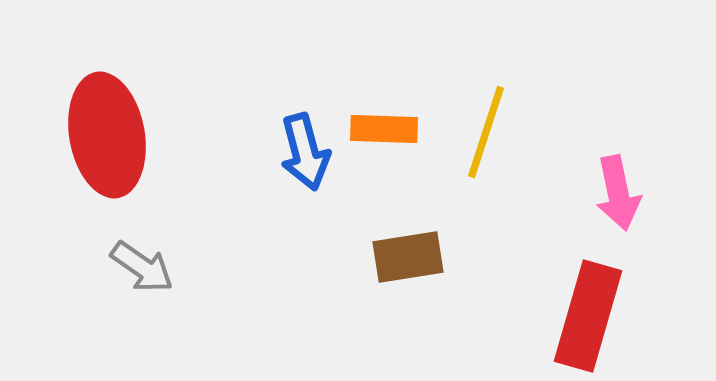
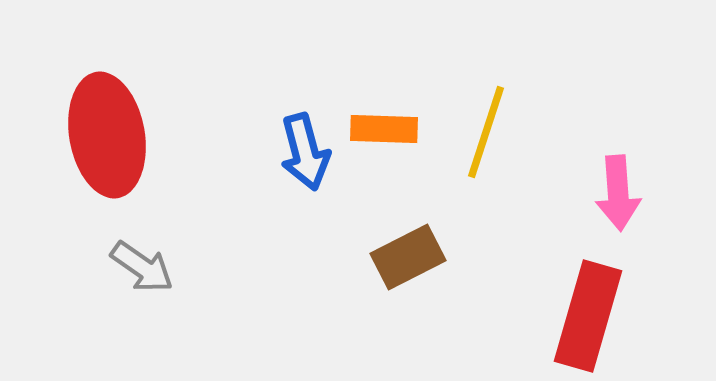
pink arrow: rotated 8 degrees clockwise
brown rectangle: rotated 18 degrees counterclockwise
